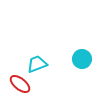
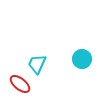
cyan trapezoid: rotated 45 degrees counterclockwise
